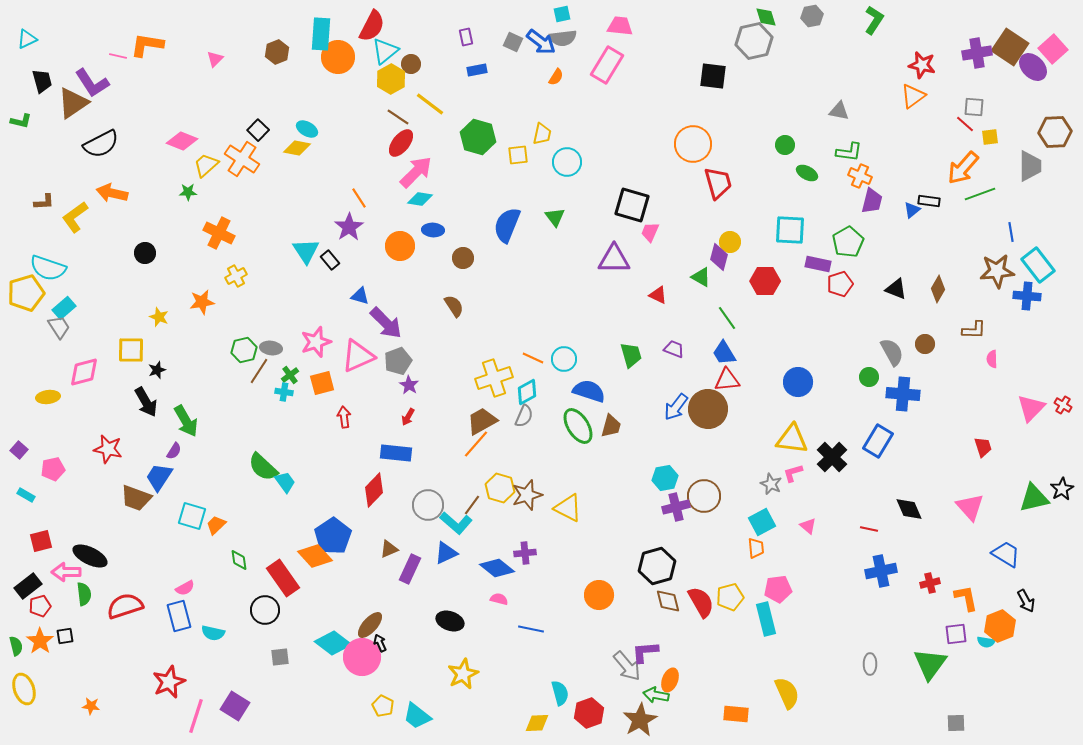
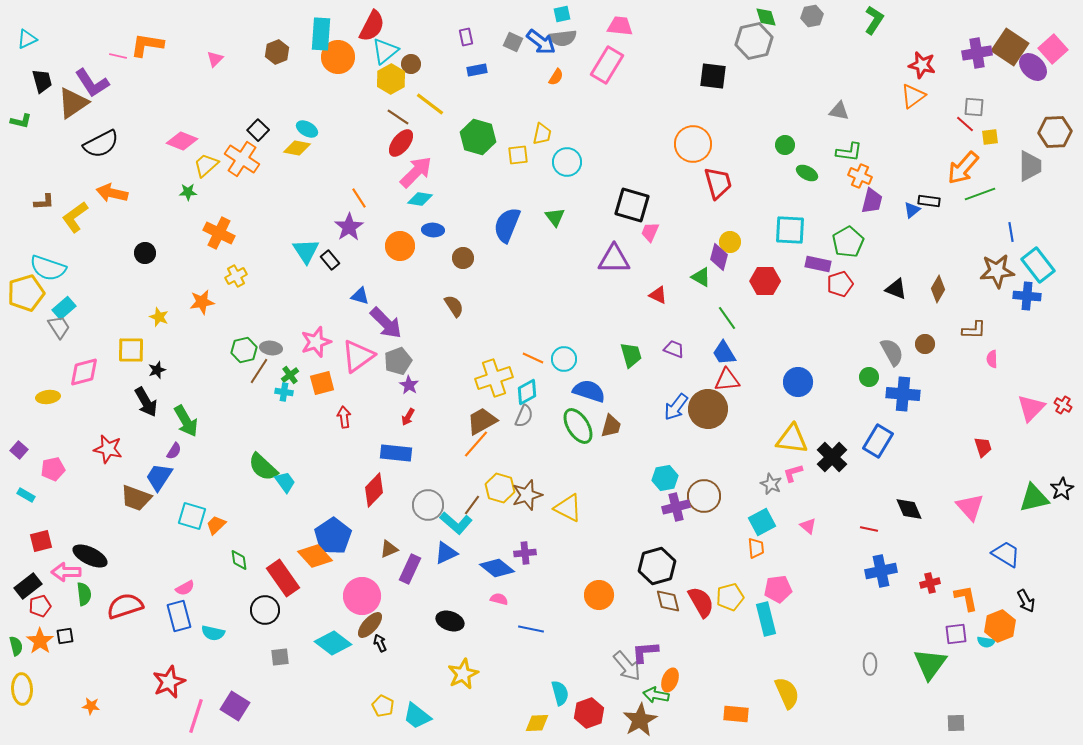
pink triangle at (358, 356): rotated 12 degrees counterclockwise
pink circle at (362, 657): moved 61 px up
yellow ellipse at (24, 689): moved 2 px left; rotated 16 degrees clockwise
